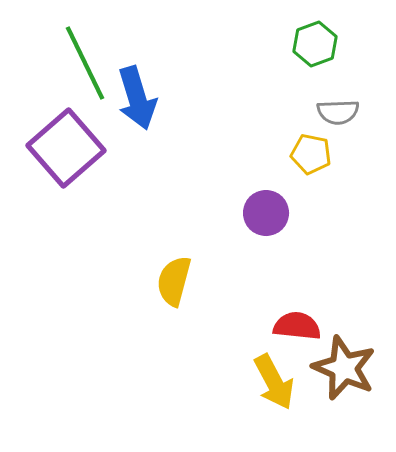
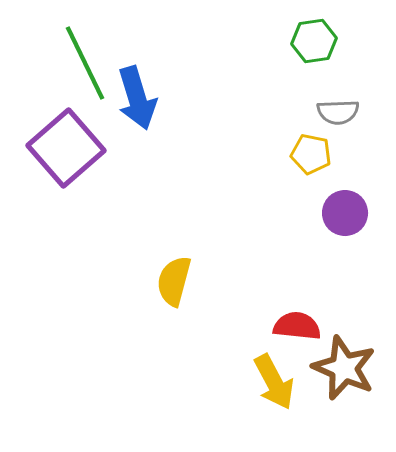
green hexagon: moved 1 px left, 3 px up; rotated 12 degrees clockwise
purple circle: moved 79 px right
